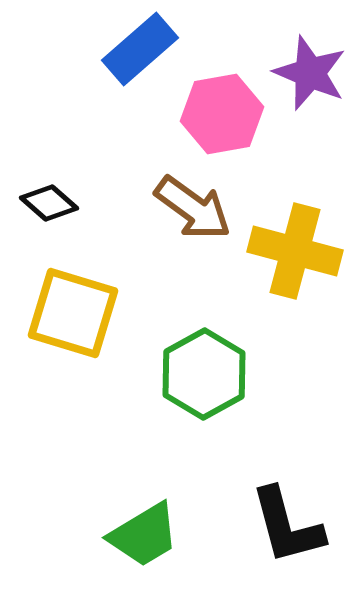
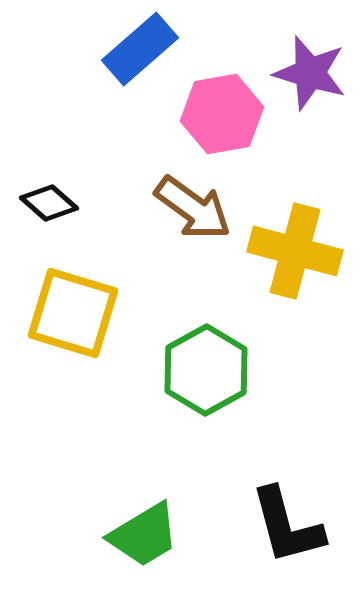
purple star: rotated 6 degrees counterclockwise
green hexagon: moved 2 px right, 4 px up
